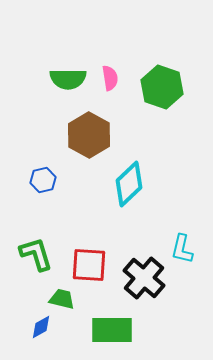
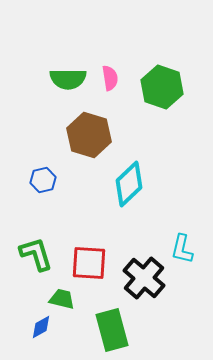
brown hexagon: rotated 12 degrees counterclockwise
red square: moved 2 px up
green rectangle: rotated 75 degrees clockwise
